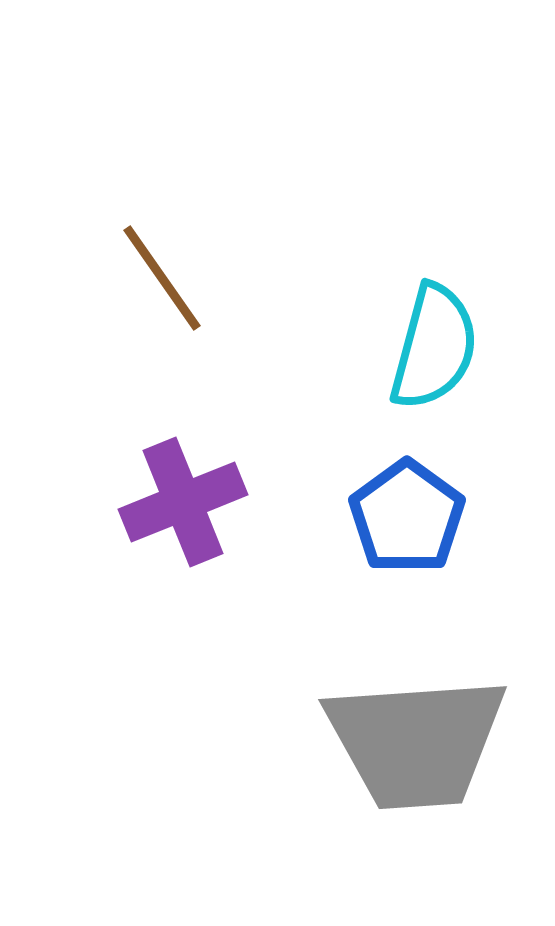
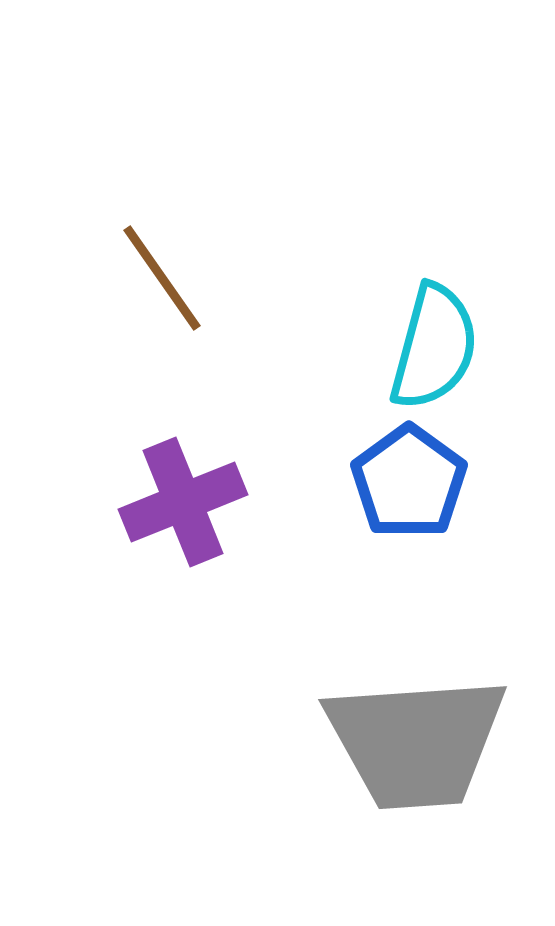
blue pentagon: moved 2 px right, 35 px up
